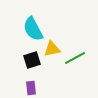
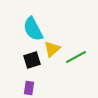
yellow triangle: rotated 30 degrees counterclockwise
green line: moved 1 px right, 1 px up
purple rectangle: moved 2 px left; rotated 16 degrees clockwise
